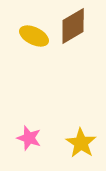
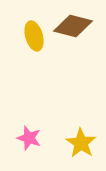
brown diamond: rotated 45 degrees clockwise
yellow ellipse: rotated 48 degrees clockwise
